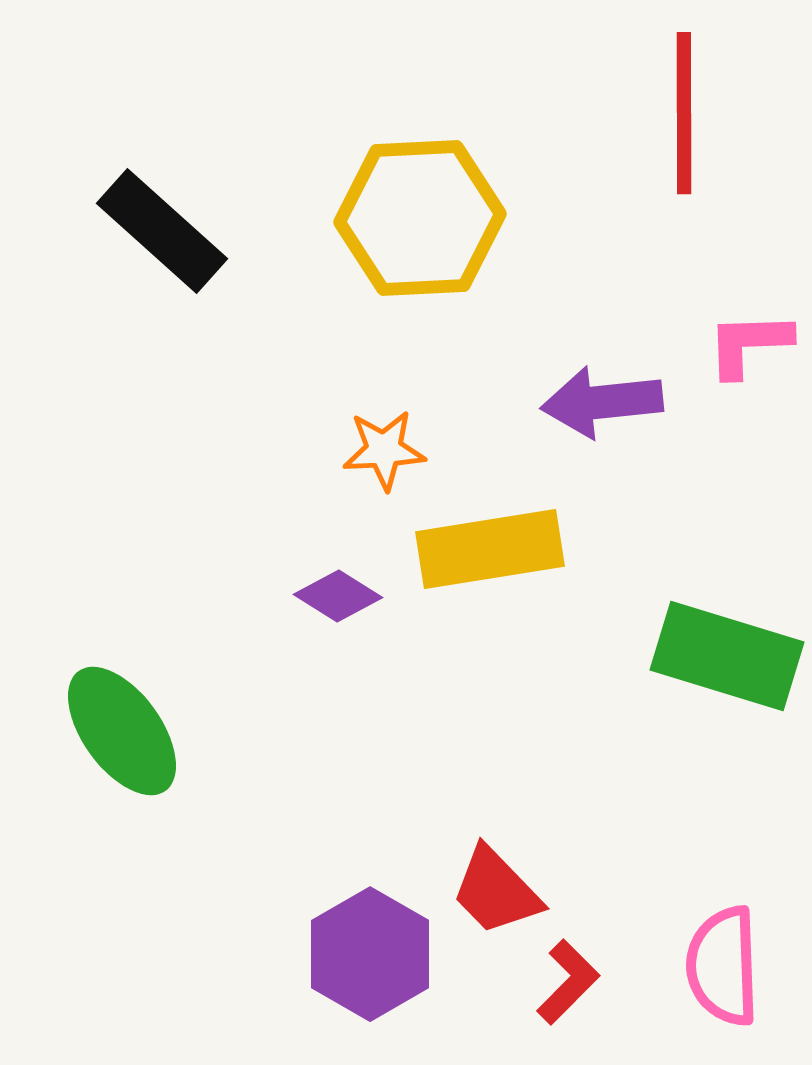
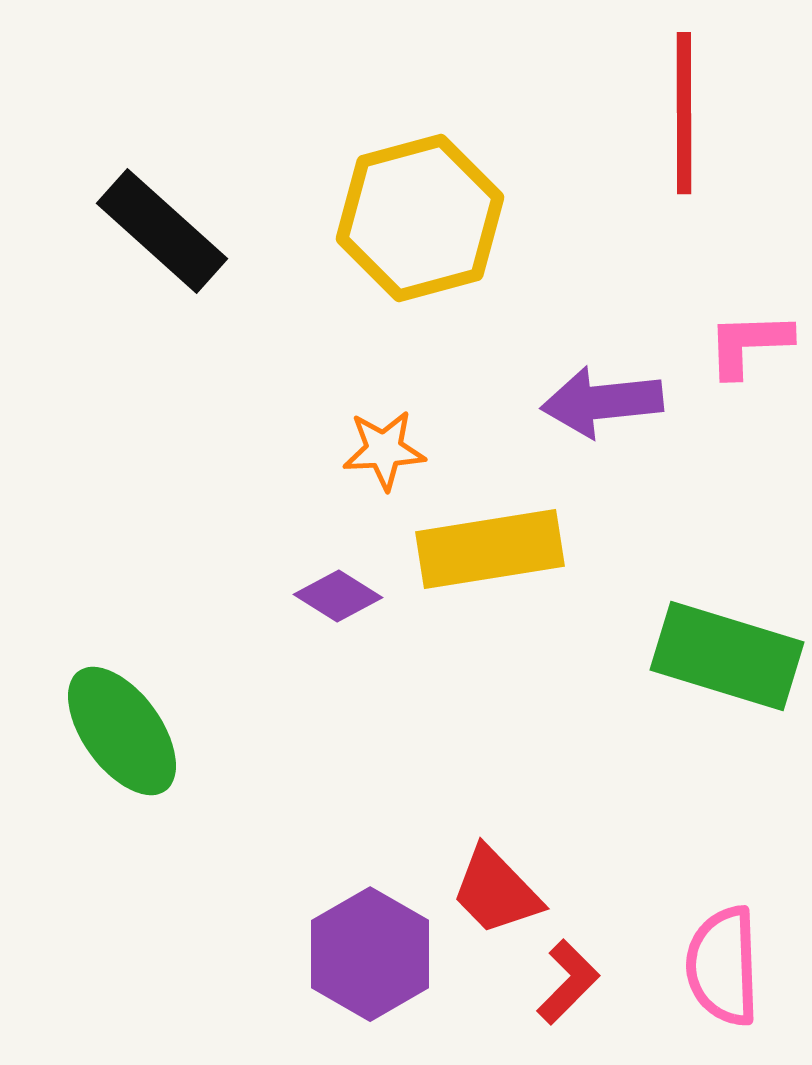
yellow hexagon: rotated 12 degrees counterclockwise
